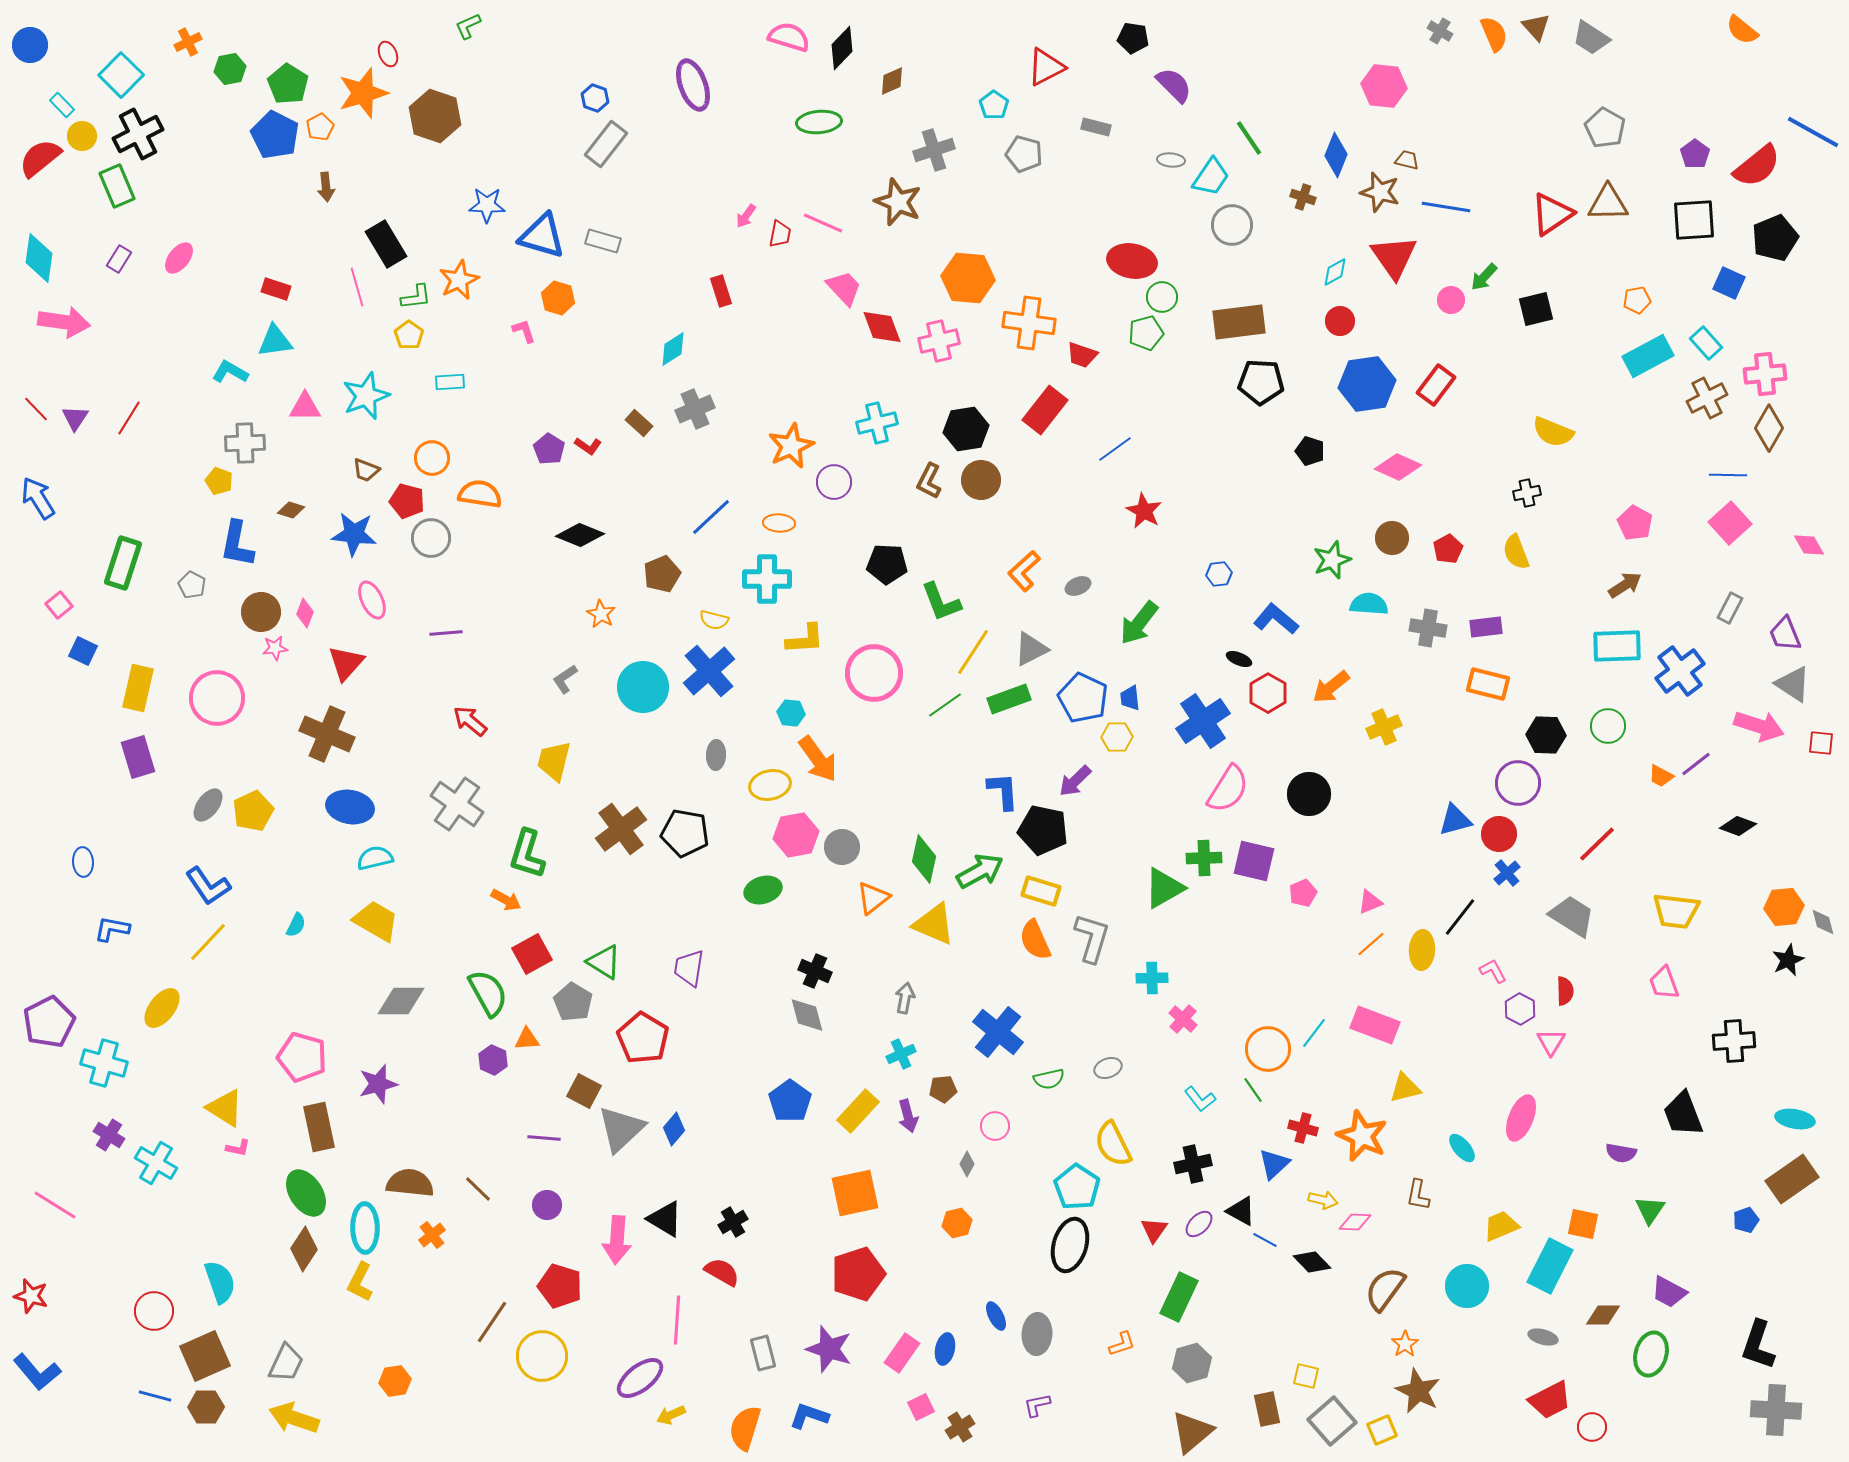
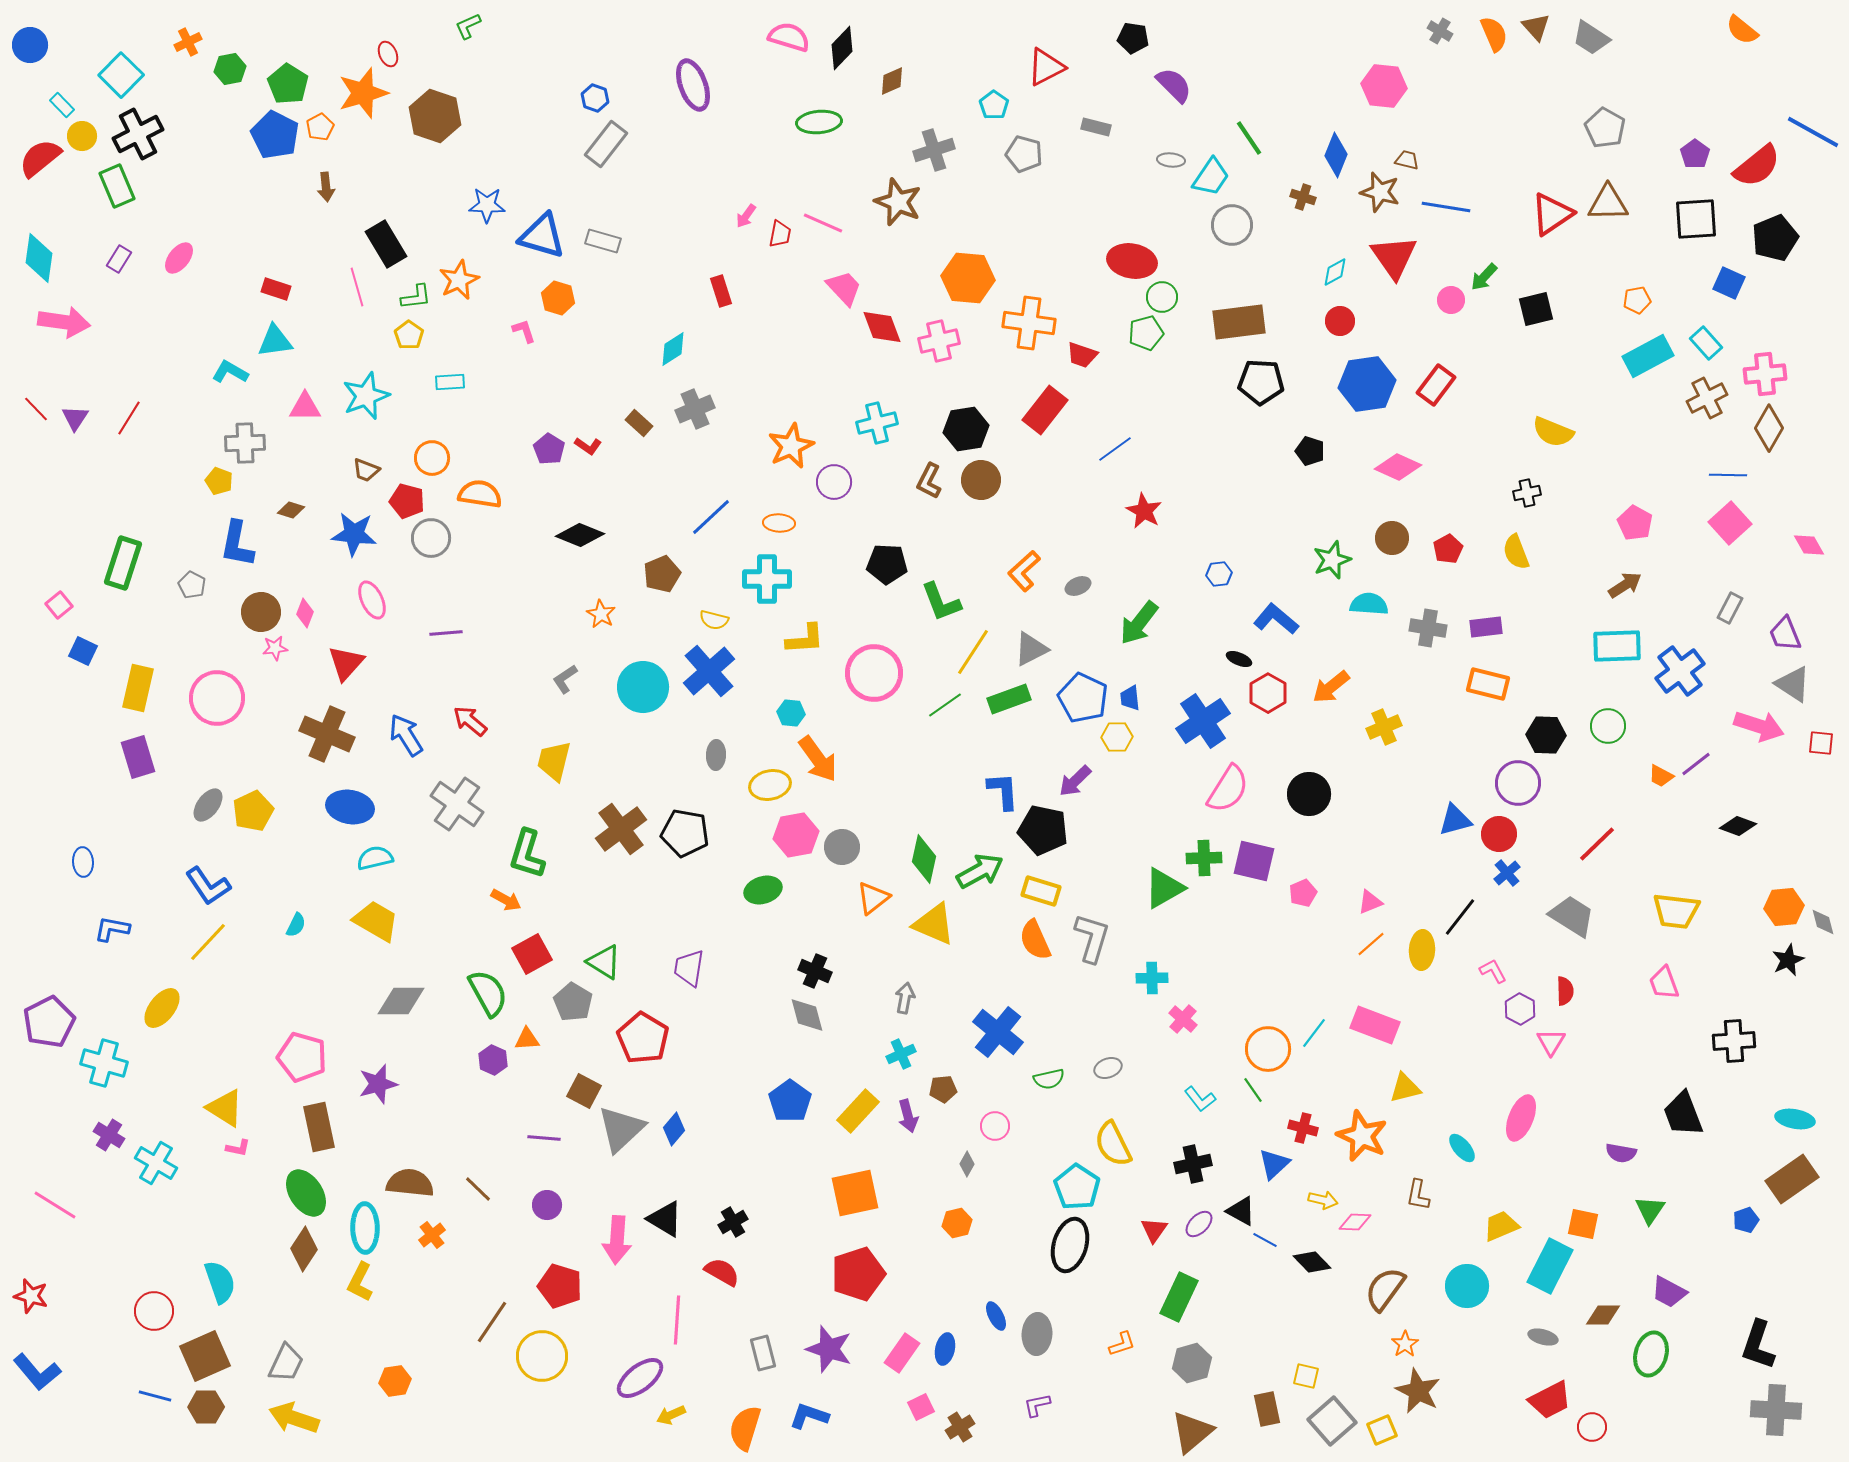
black square at (1694, 220): moved 2 px right, 1 px up
blue arrow at (38, 498): moved 368 px right, 237 px down
